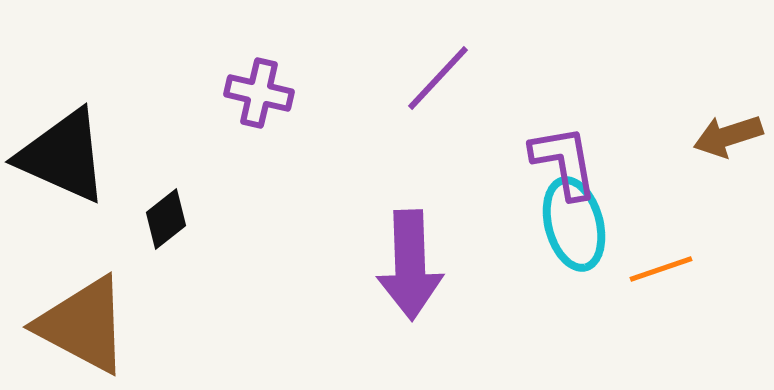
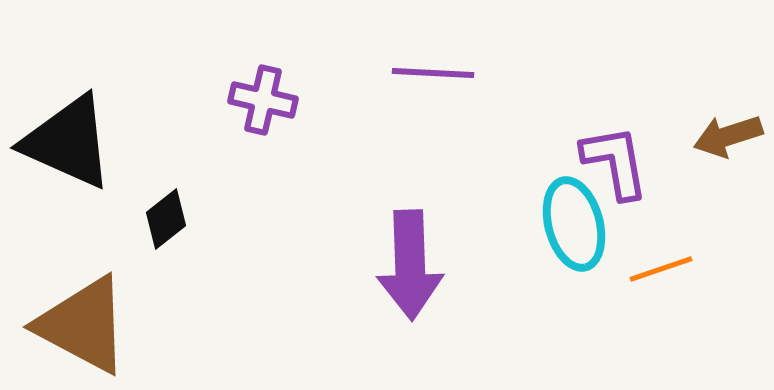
purple line: moved 5 px left, 5 px up; rotated 50 degrees clockwise
purple cross: moved 4 px right, 7 px down
black triangle: moved 5 px right, 14 px up
purple L-shape: moved 51 px right
